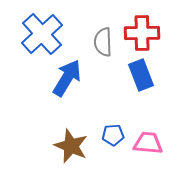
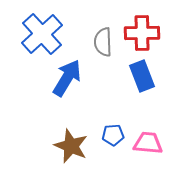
blue rectangle: moved 1 px right, 1 px down
